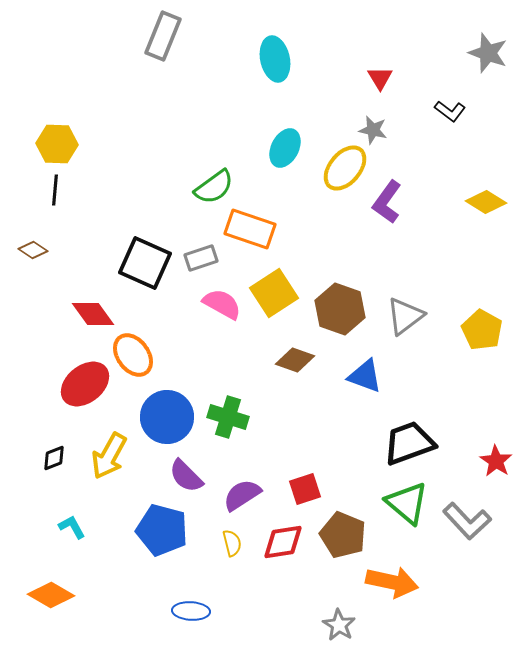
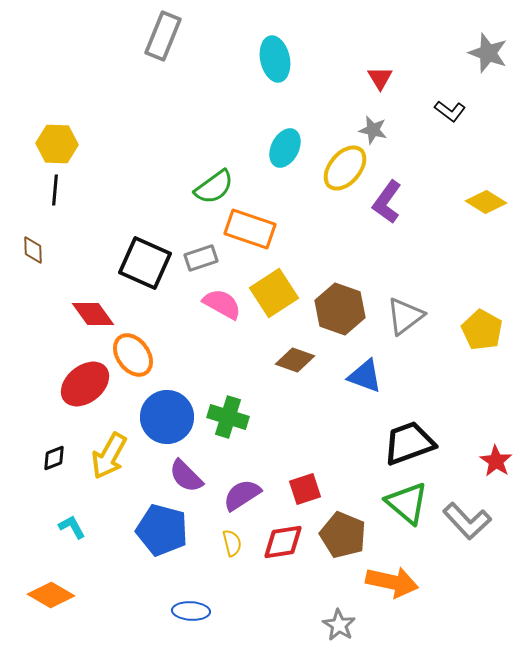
brown diamond at (33, 250): rotated 56 degrees clockwise
